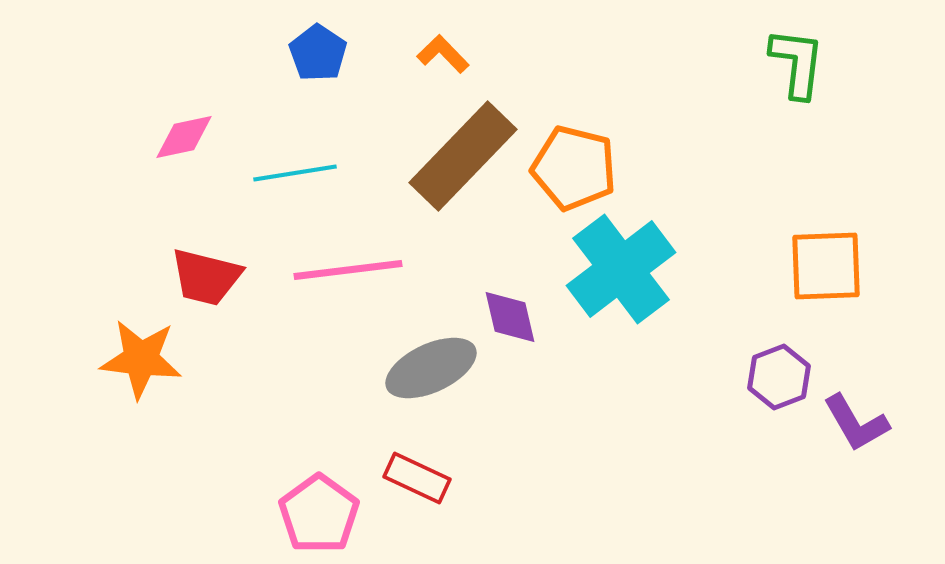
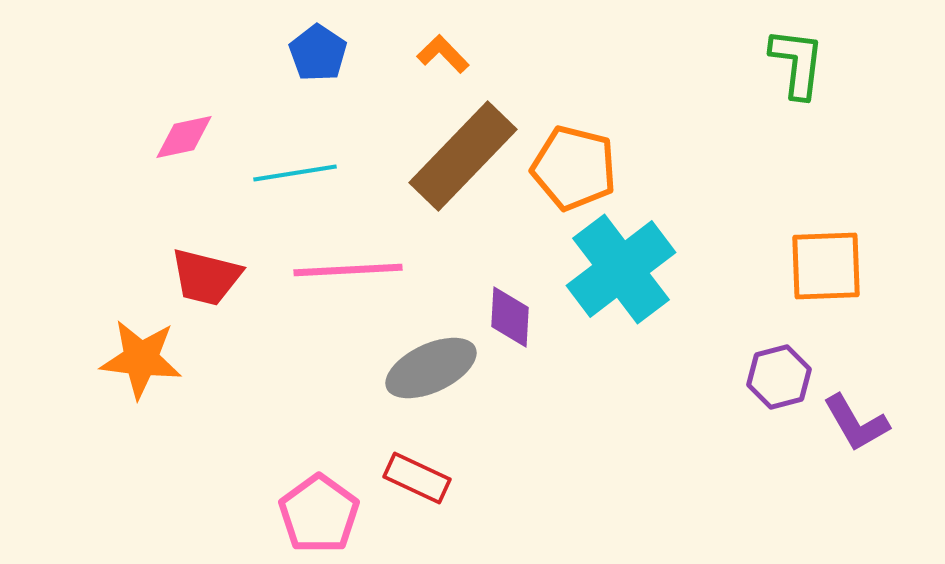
pink line: rotated 4 degrees clockwise
purple diamond: rotated 16 degrees clockwise
purple hexagon: rotated 6 degrees clockwise
